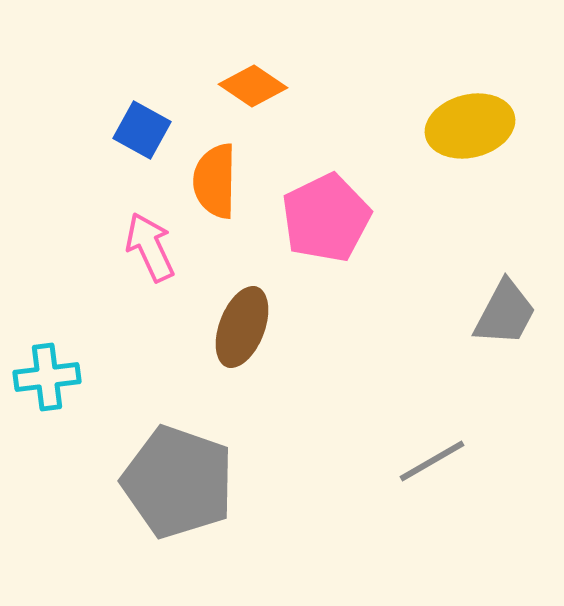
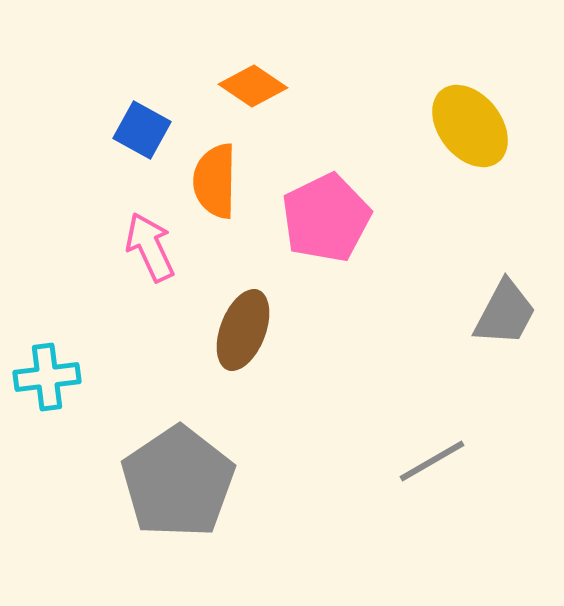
yellow ellipse: rotated 66 degrees clockwise
brown ellipse: moved 1 px right, 3 px down
gray pentagon: rotated 19 degrees clockwise
